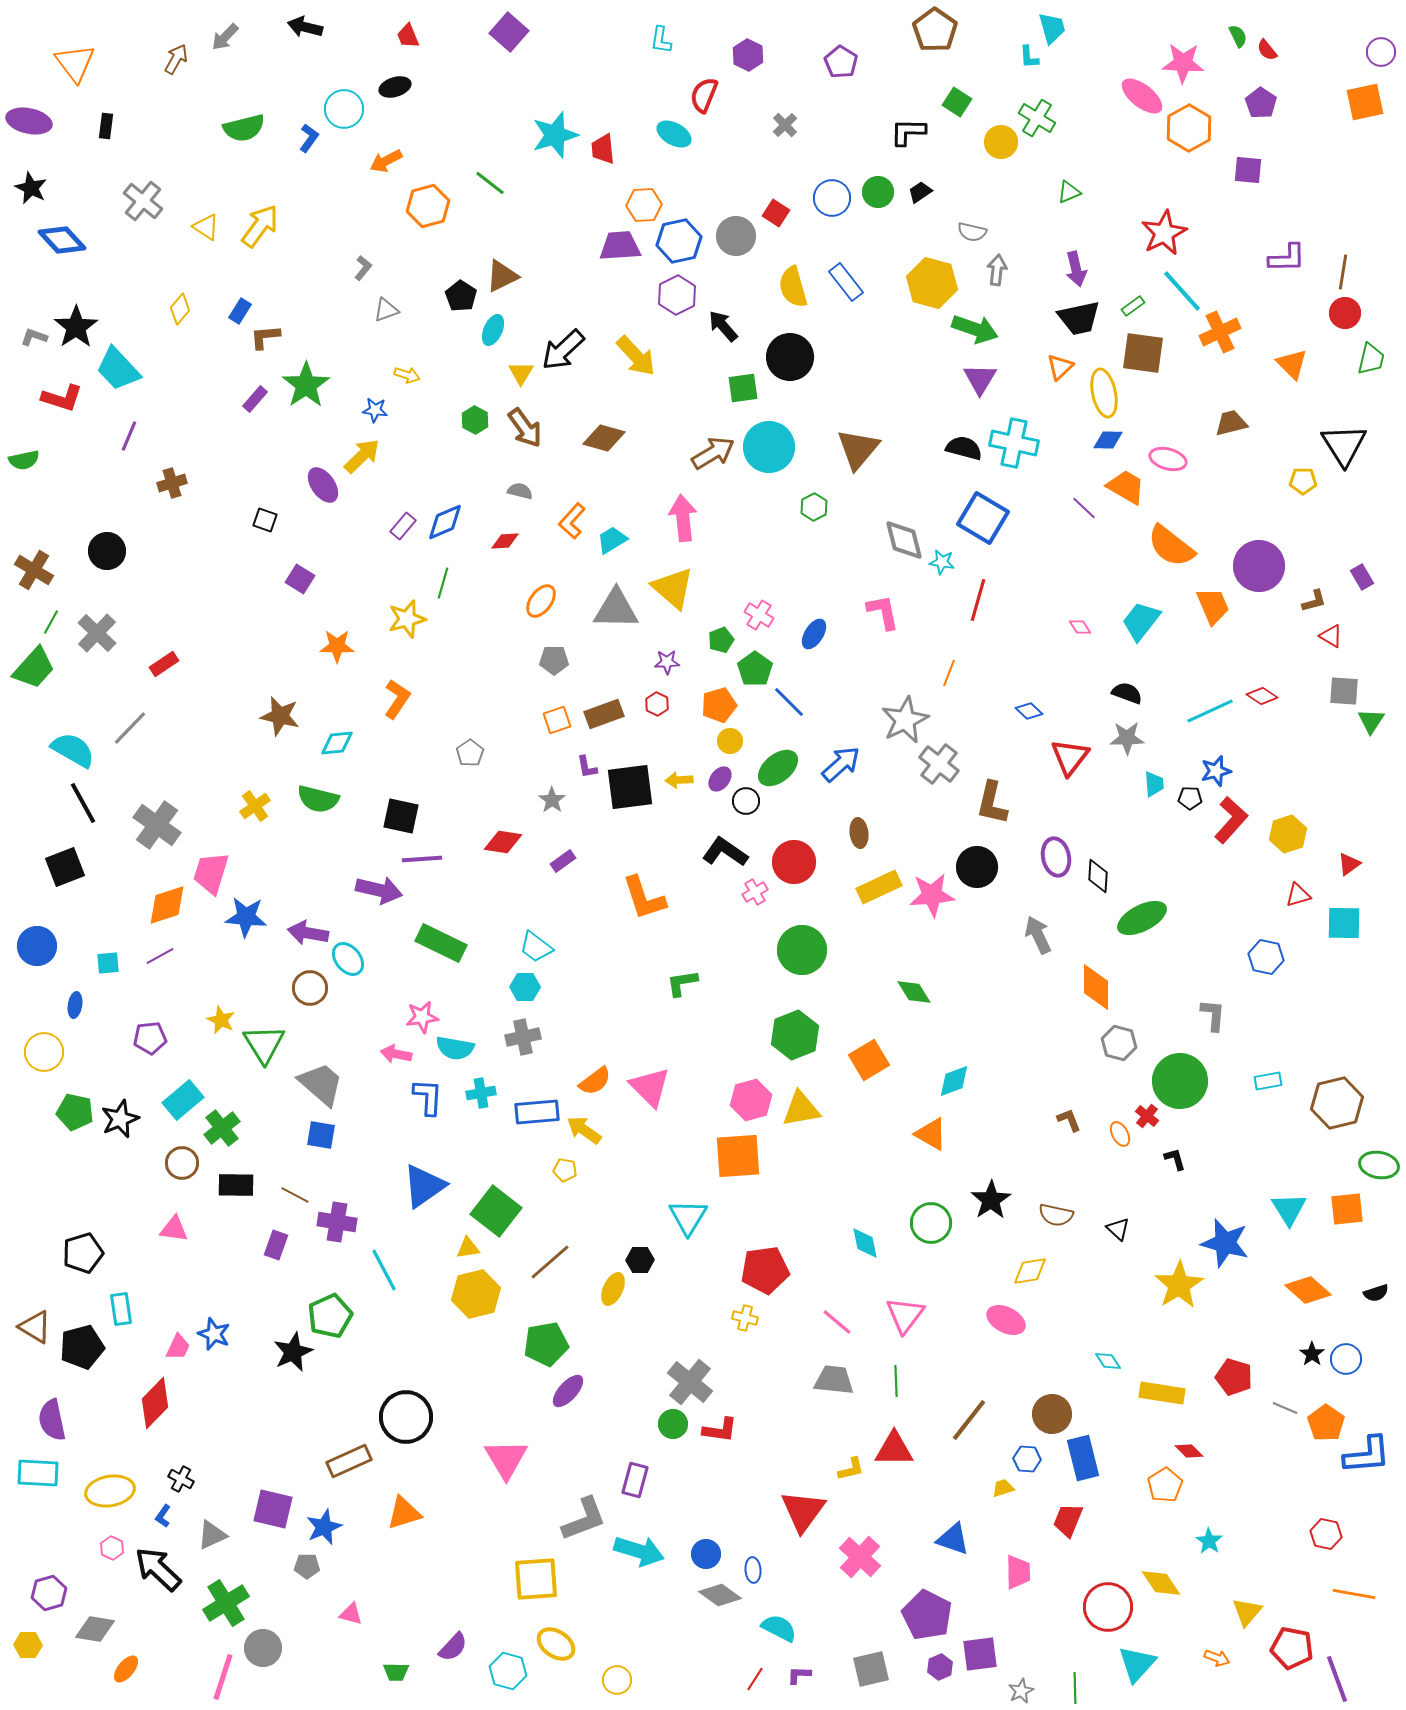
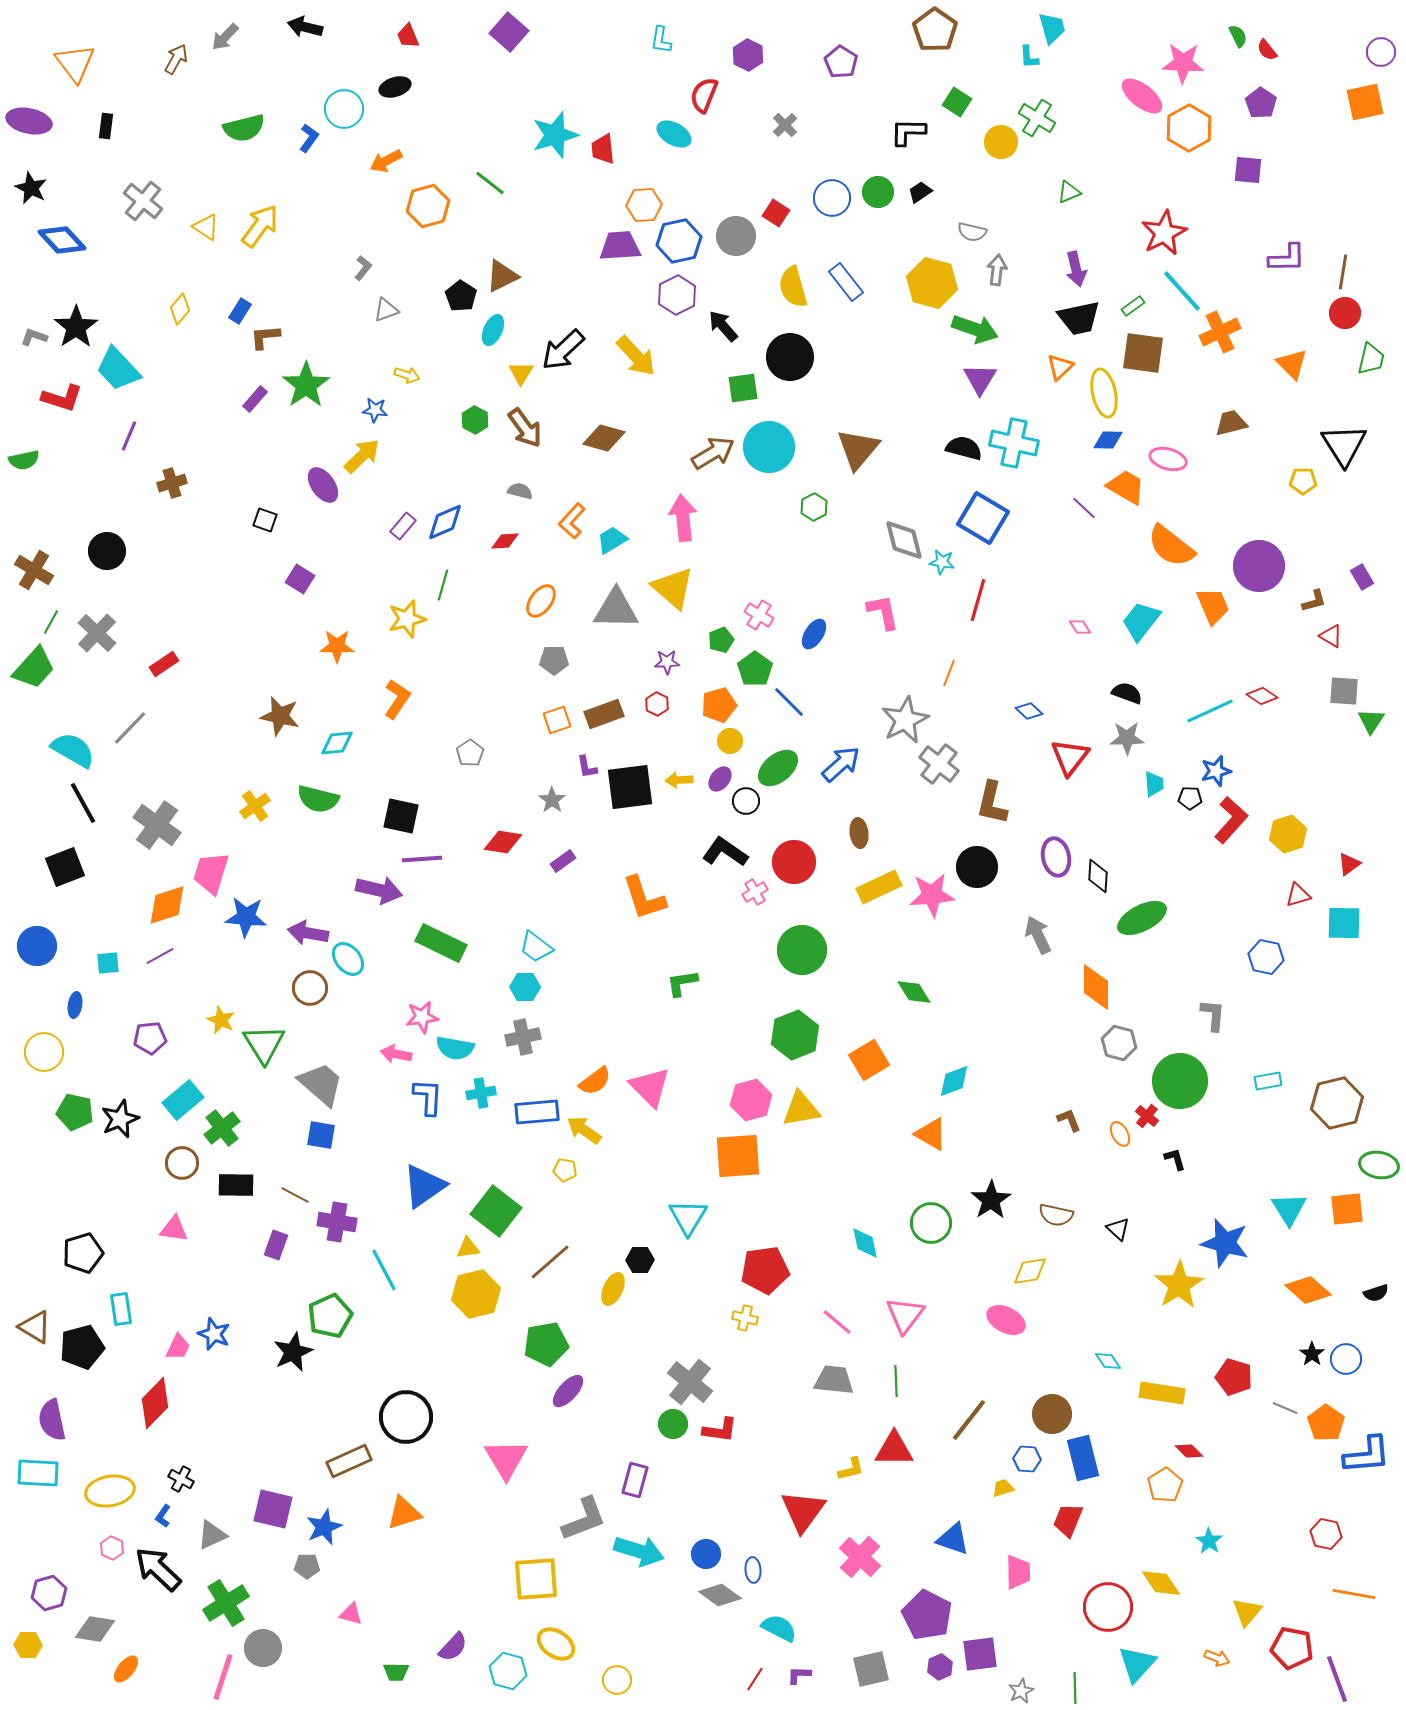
green line at (443, 583): moved 2 px down
